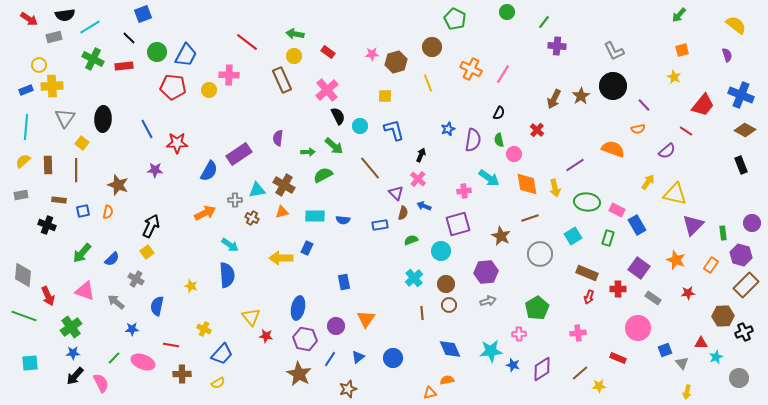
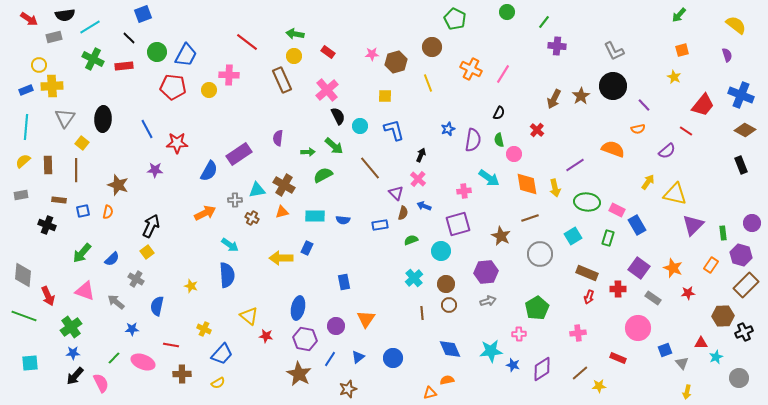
orange star at (676, 260): moved 3 px left, 8 px down
yellow triangle at (251, 317): moved 2 px left, 1 px up; rotated 12 degrees counterclockwise
